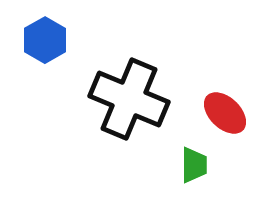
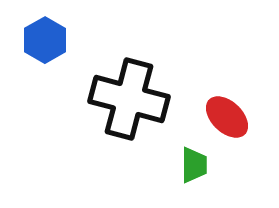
black cross: rotated 8 degrees counterclockwise
red ellipse: moved 2 px right, 4 px down
